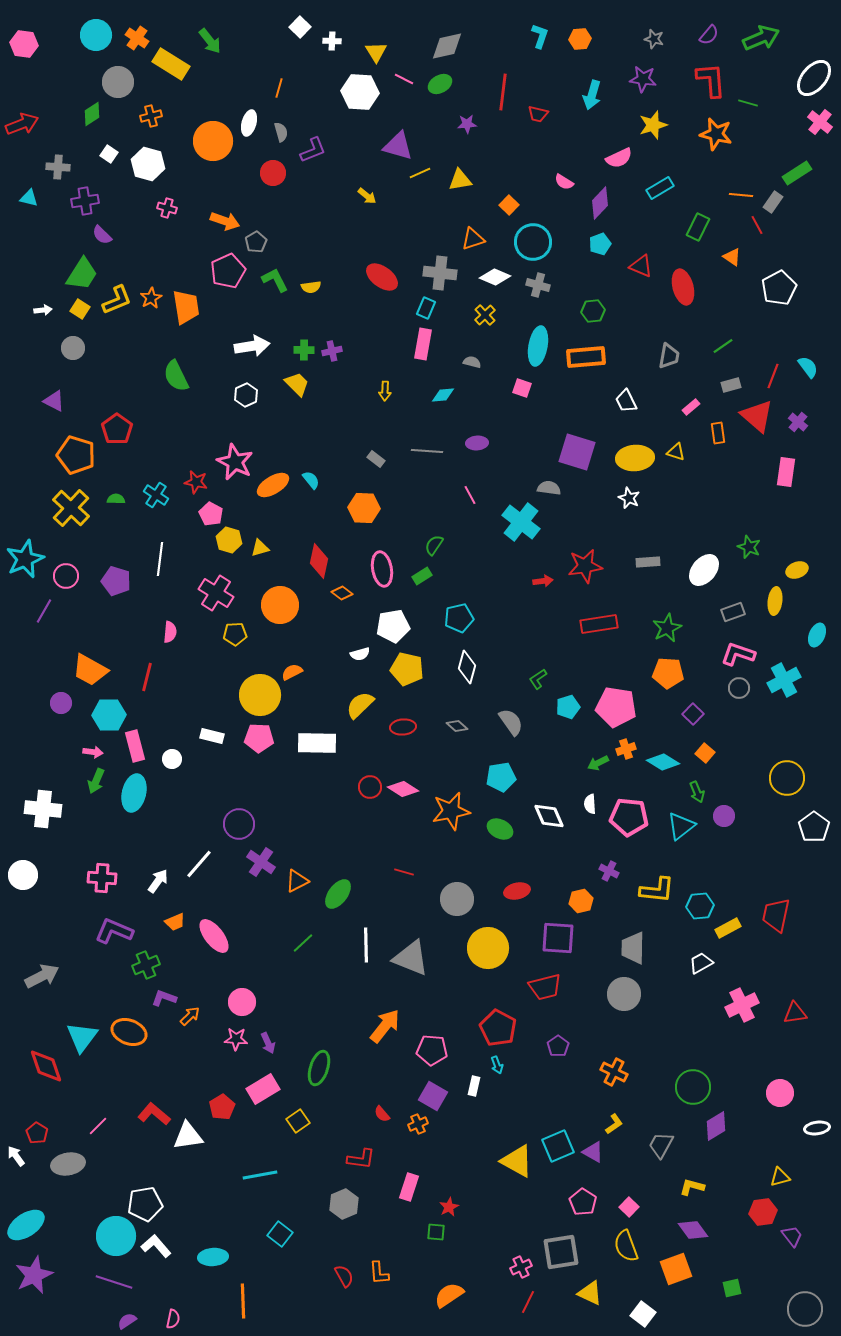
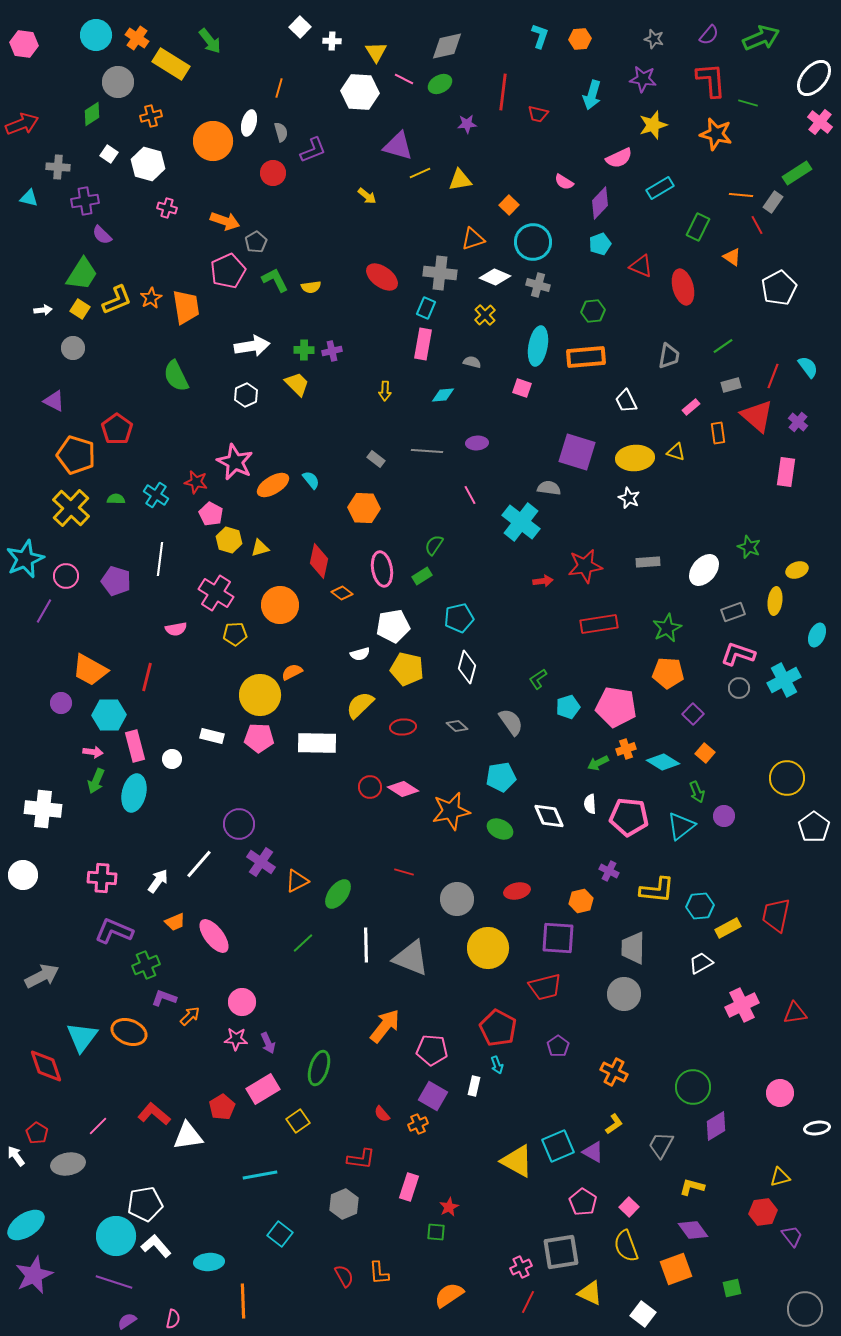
pink semicircle at (170, 632): moved 6 px right, 3 px up; rotated 75 degrees clockwise
cyan ellipse at (213, 1257): moved 4 px left, 5 px down
